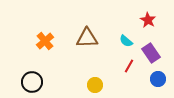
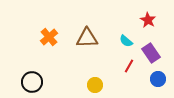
orange cross: moved 4 px right, 4 px up
